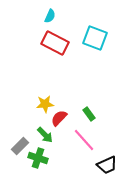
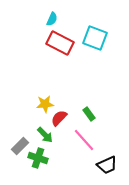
cyan semicircle: moved 2 px right, 3 px down
red rectangle: moved 5 px right
